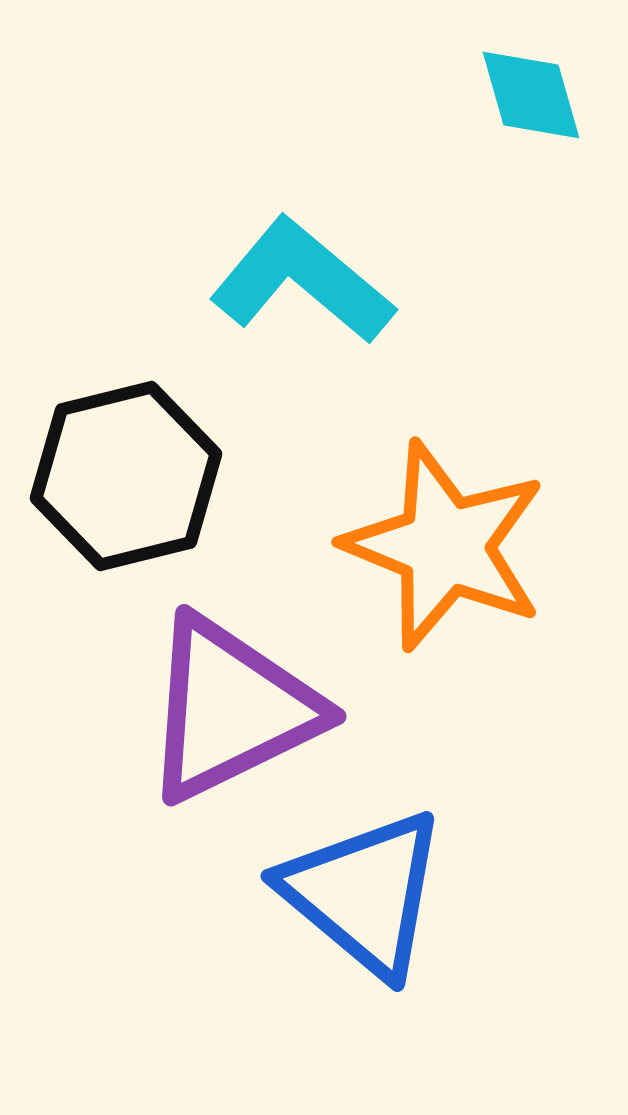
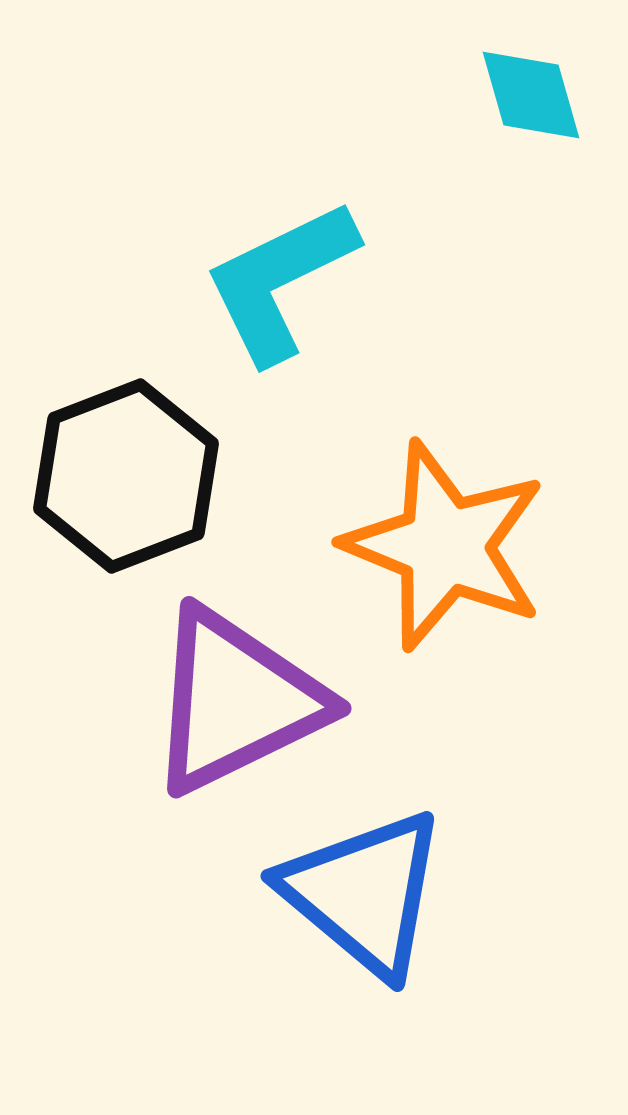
cyan L-shape: moved 22 px left; rotated 66 degrees counterclockwise
black hexagon: rotated 7 degrees counterclockwise
purple triangle: moved 5 px right, 8 px up
